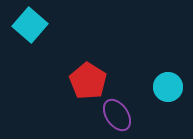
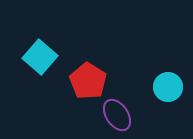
cyan square: moved 10 px right, 32 px down
